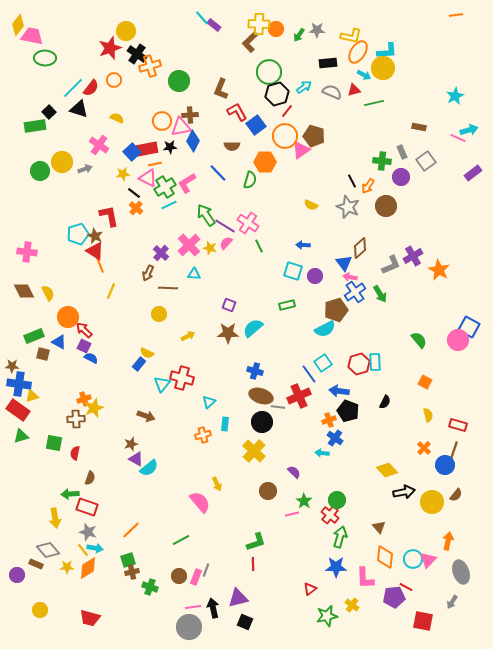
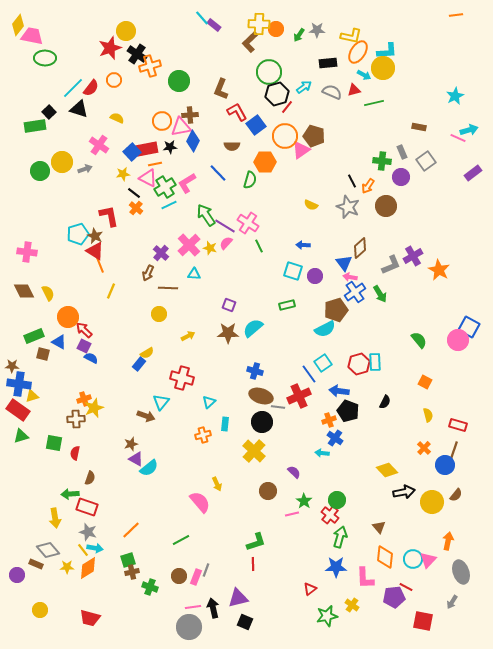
red line at (287, 111): moved 4 px up
yellow semicircle at (147, 353): rotated 56 degrees counterclockwise
cyan triangle at (162, 384): moved 1 px left, 18 px down
